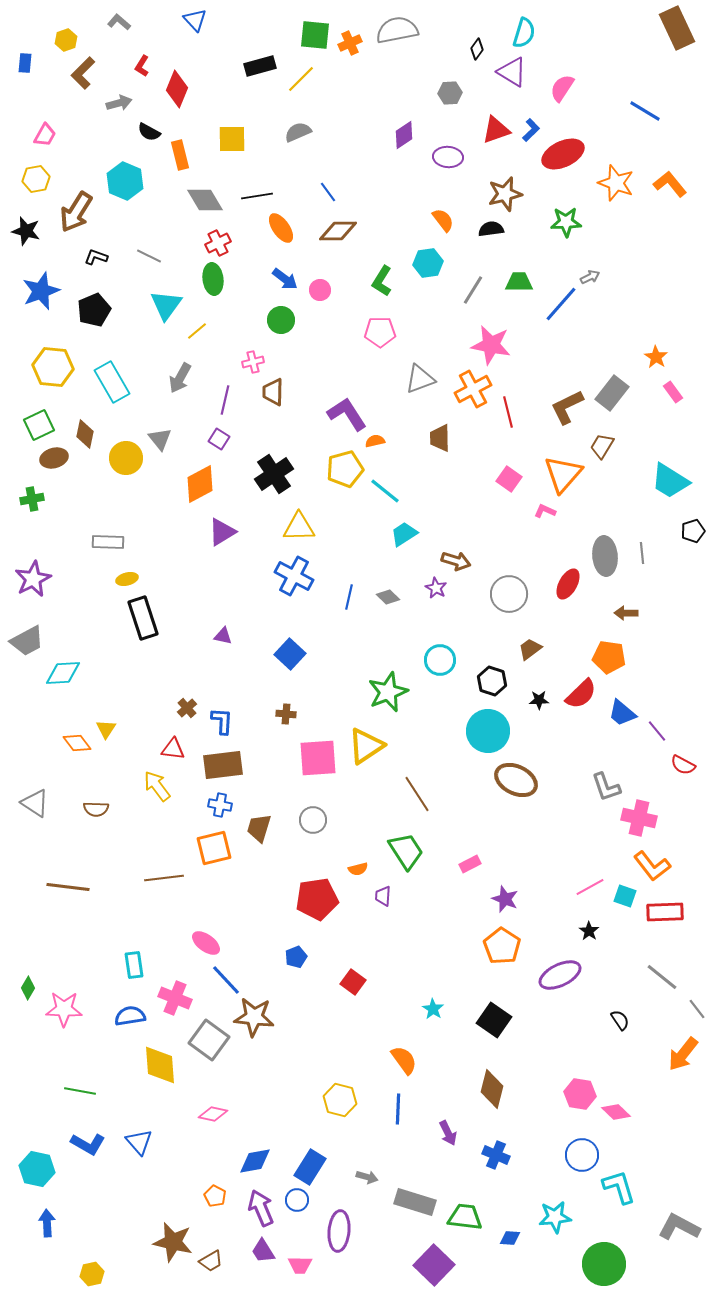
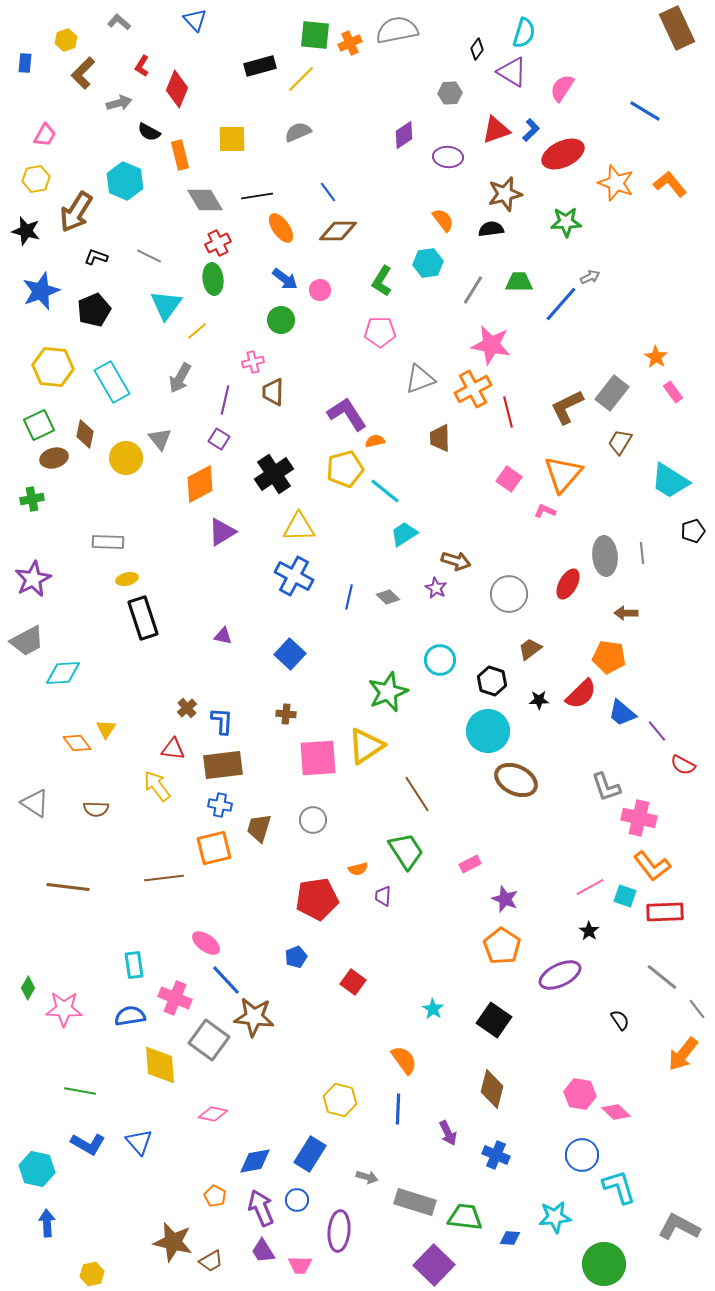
brown trapezoid at (602, 446): moved 18 px right, 4 px up
blue rectangle at (310, 1167): moved 13 px up
